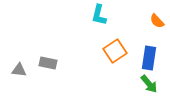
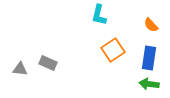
orange semicircle: moved 6 px left, 4 px down
orange square: moved 2 px left, 1 px up
gray rectangle: rotated 12 degrees clockwise
gray triangle: moved 1 px right, 1 px up
green arrow: rotated 138 degrees clockwise
